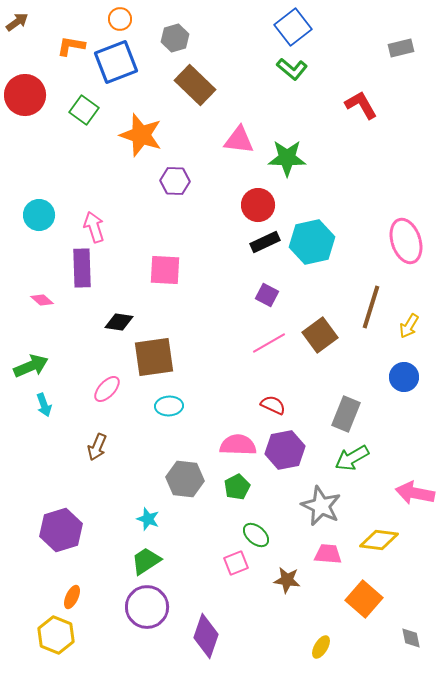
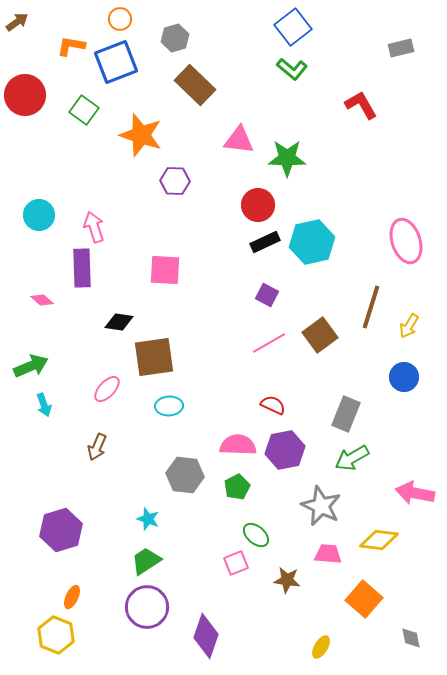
gray hexagon at (185, 479): moved 4 px up
